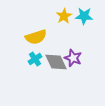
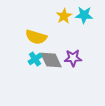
cyan star: moved 1 px up
yellow semicircle: rotated 35 degrees clockwise
purple star: rotated 24 degrees counterclockwise
gray diamond: moved 5 px left, 2 px up
